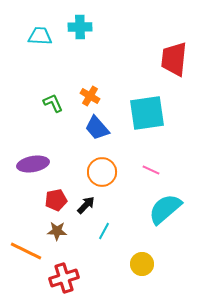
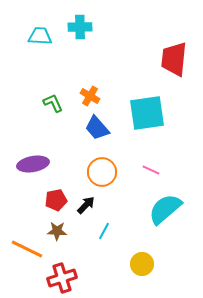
orange line: moved 1 px right, 2 px up
red cross: moved 2 px left
